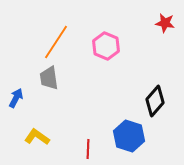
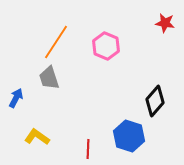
gray trapezoid: rotated 10 degrees counterclockwise
